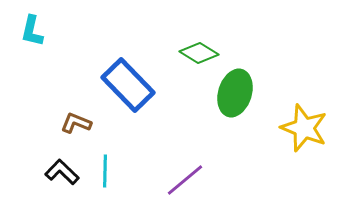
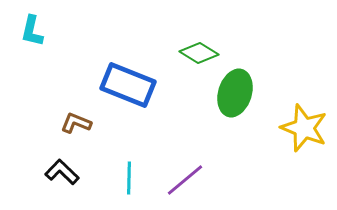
blue rectangle: rotated 24 degrees counterclockwise
cyan line: moved 24 px right, 7 px down
